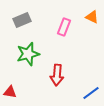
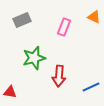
orange triangle: moved 2 px right
green star: moved 6 px right, 4 px down
red arrow: moved 2 px right, 1 px down
blue line: moved 6 px up; rotated 12 degrees clockwise
